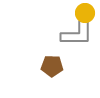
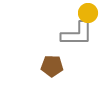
yellow circle: moved 3 px right
